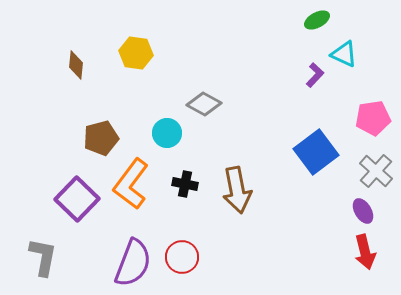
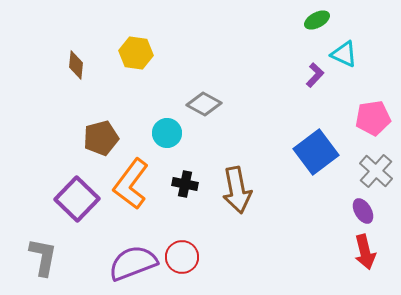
purple semicircle: rotated 132 degrees counterclockwise
